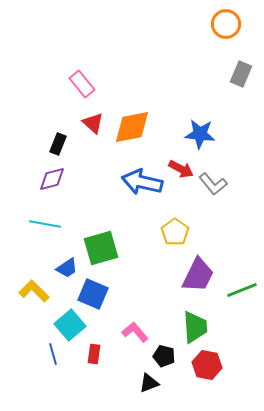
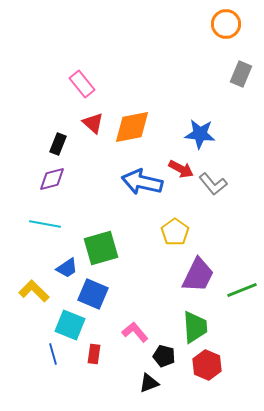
cyan square: rotated 28 degrees counterclockwise
red hexagon: rotated 12 degrees clockwise
